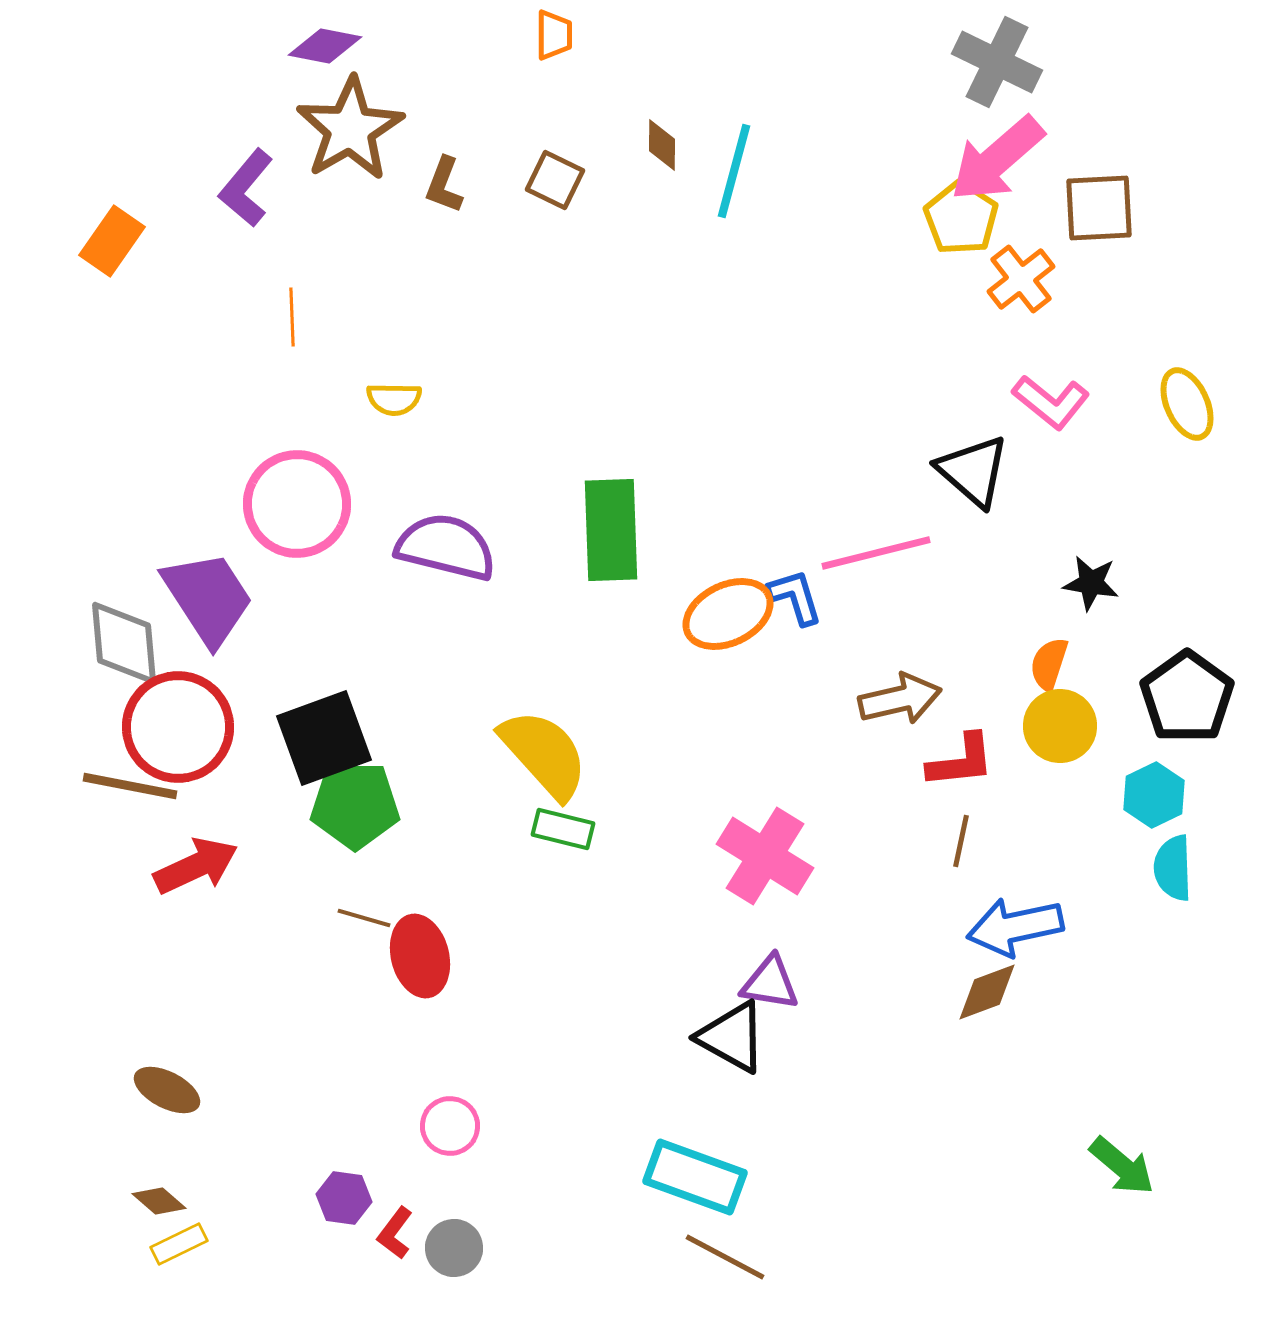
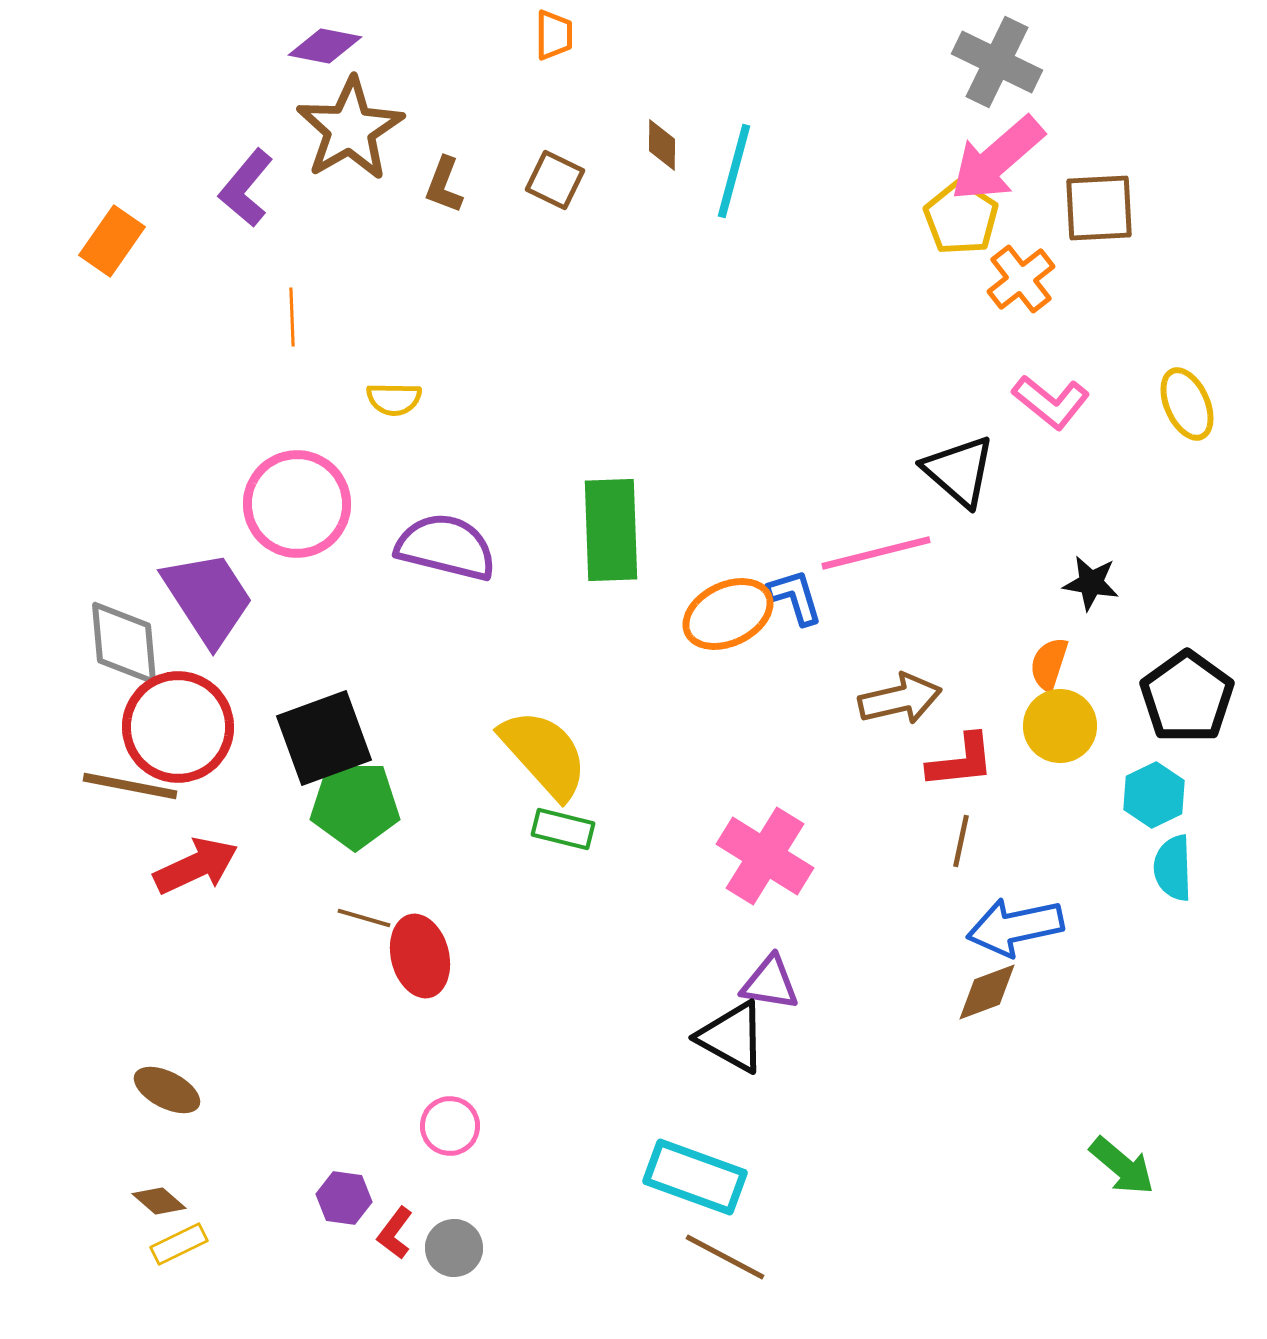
black triangle at (973, 471): moved 14 px left
